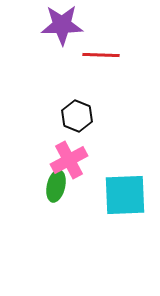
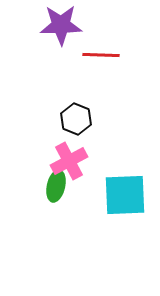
purple star: moved 1 px left
black hexagon: moved 1 px left, 3 px down
pink cross: moved 1 px down
